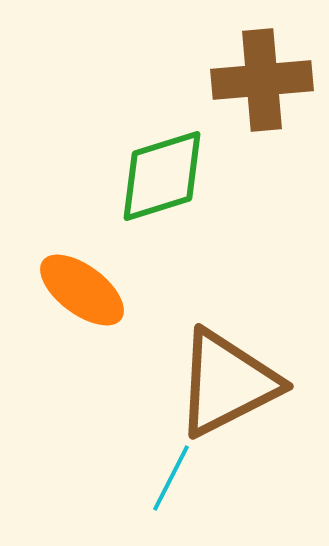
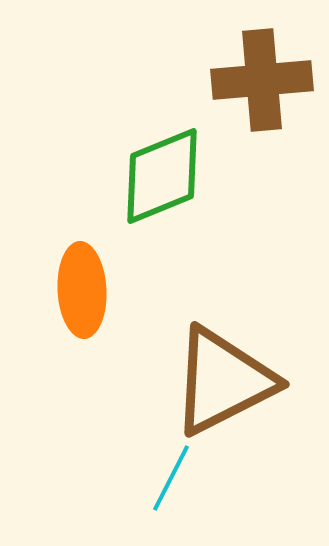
green diamond: rotated 5 degrees counterclockwise
orange ellipse: rotated 50 degrees clockwise
brown triangle: moved 4 px left, 2 px up
